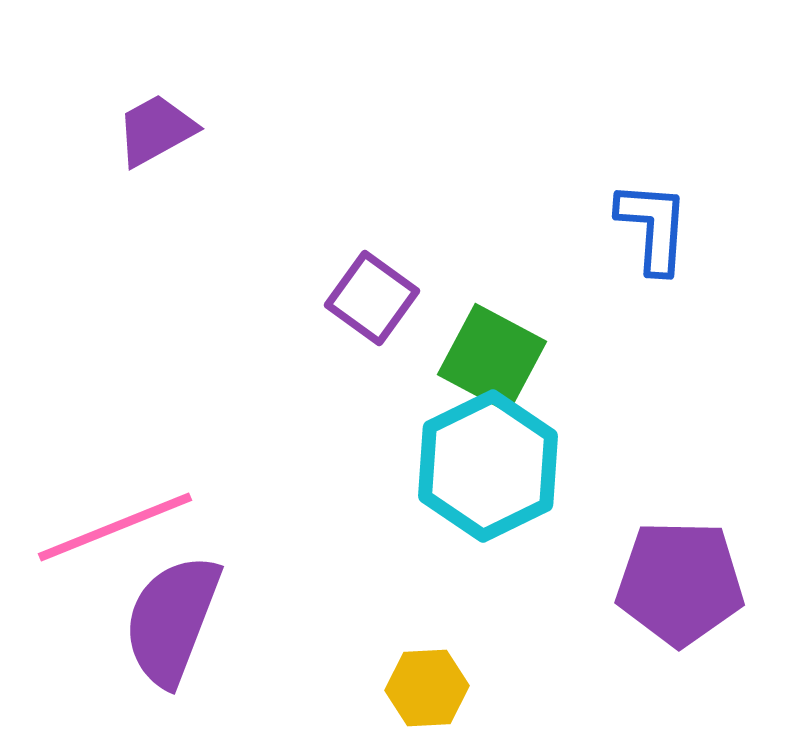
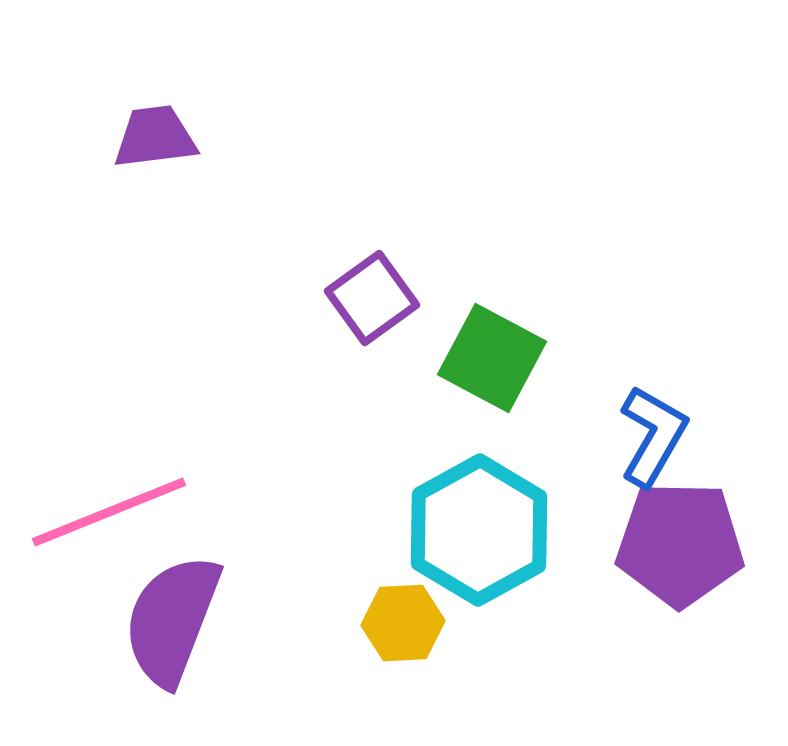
purple trapezoid: moved 1 px left, 7 px down; rotated 22 degrees clockwise
blue L-shape: moved 209 px down; rotated 26 degrees clockwise
purple square: rotated 18 degrees clockwise
cyan hexagon: moved 9 px left, 64 px down; rotated 3 degrees counterclockwise
pink line: moved 6 px left, 15 px up
purple pentagon: moved 39 px up
yellow hexagon: moved 24 px left, 65 px up
